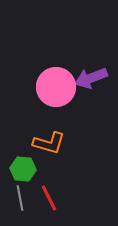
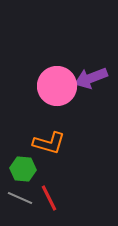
pink circle: moved 1 px right, 1 px up
gray line: rotated 55 degrees counterclockwise
